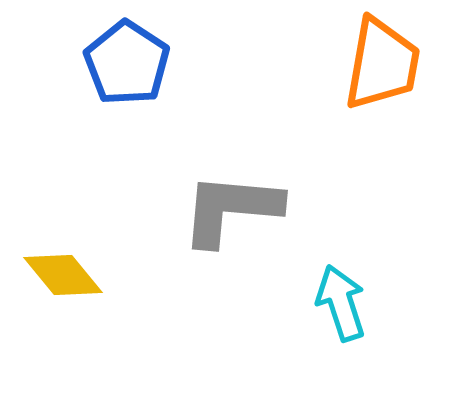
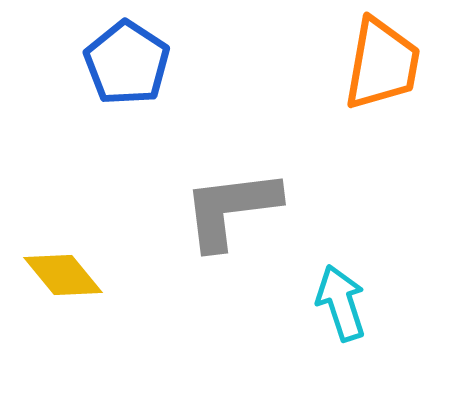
gray L-shape: rotated 12 degrees counterclockwise
